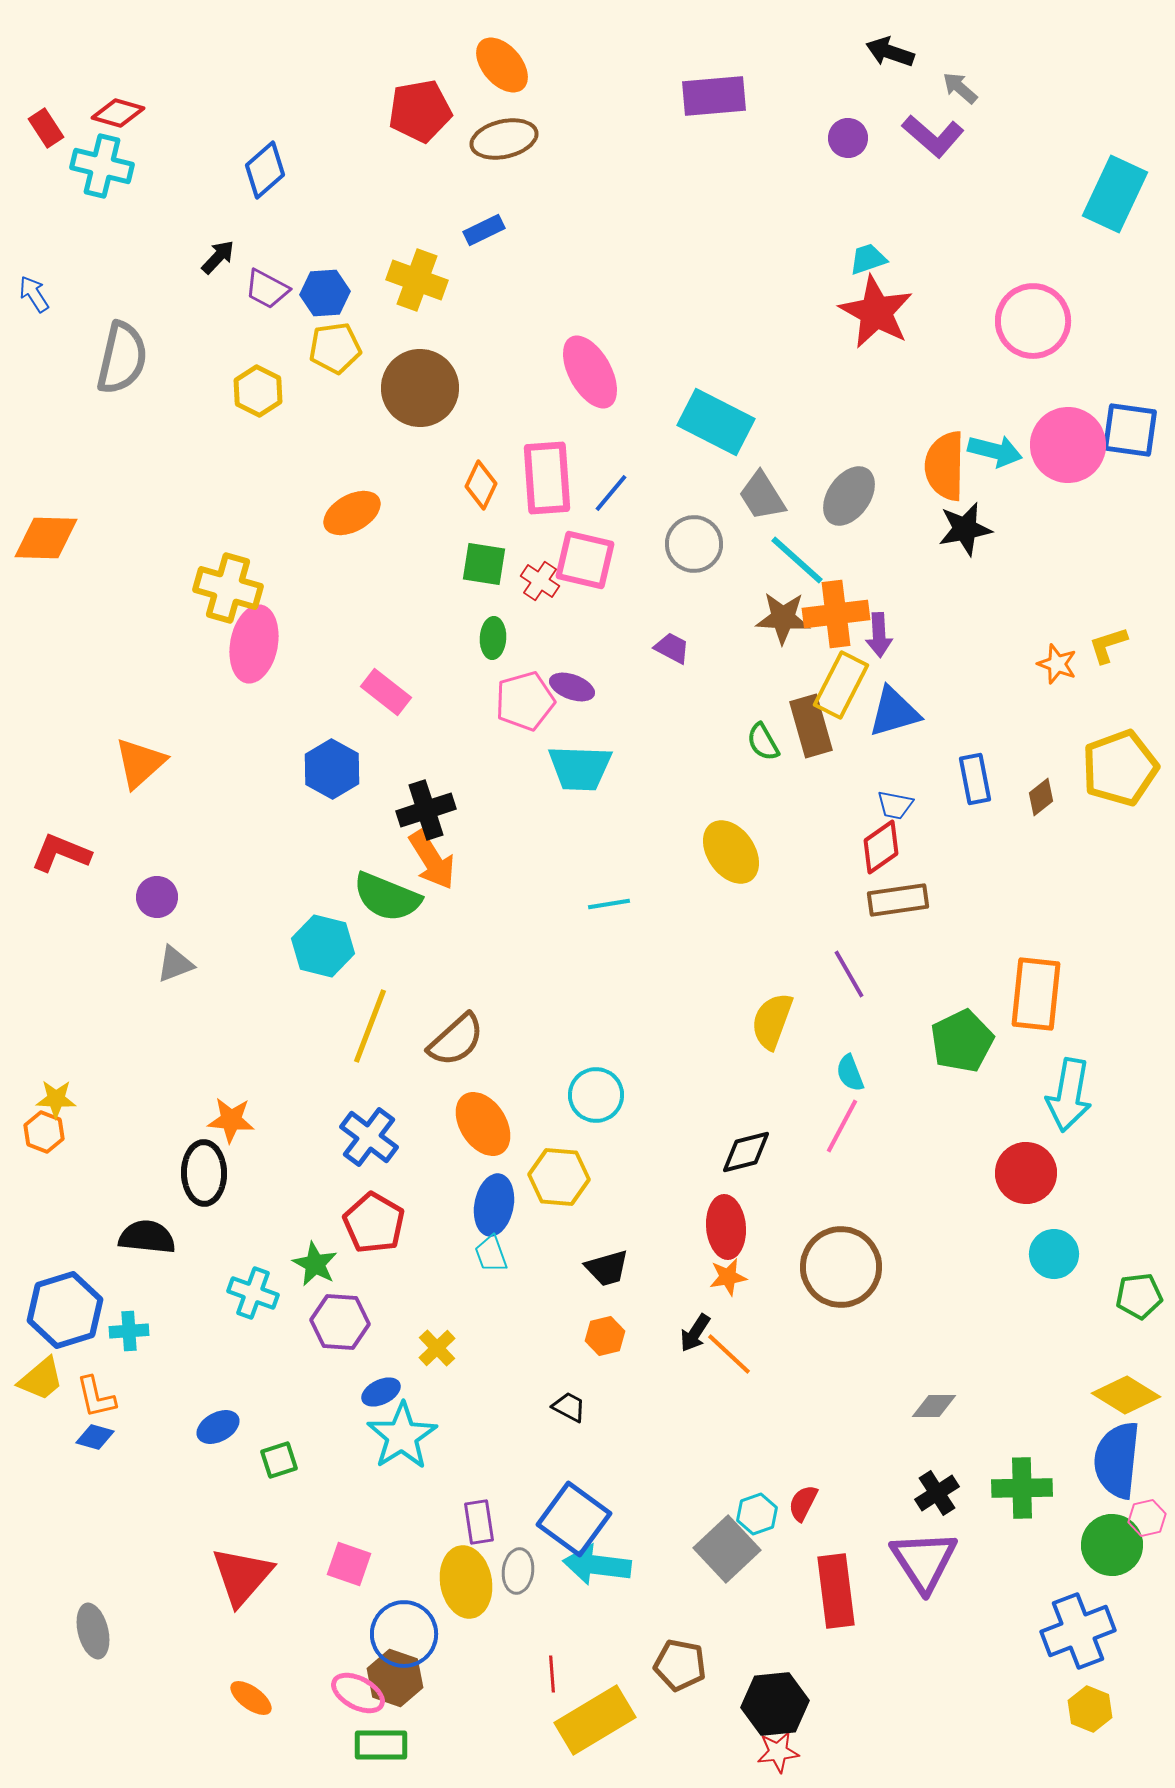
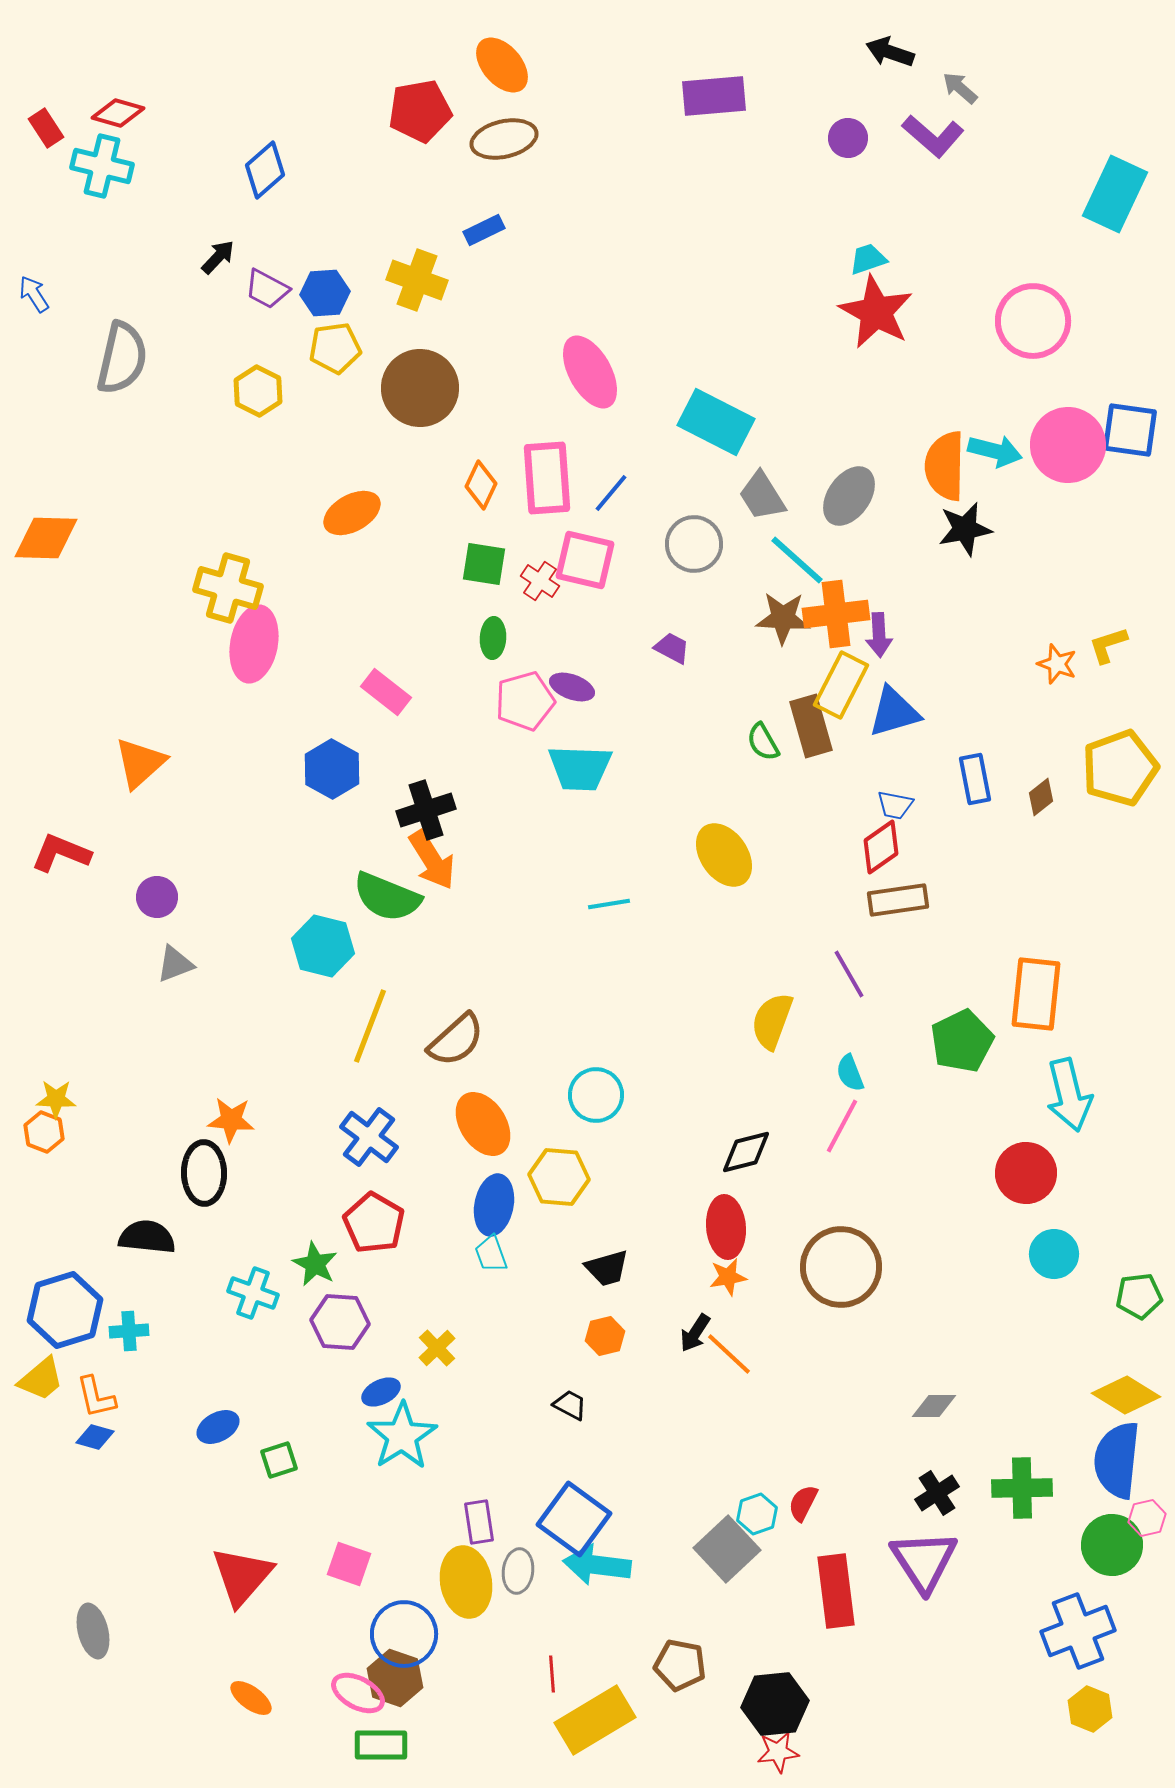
yellow ellipse at (731, 852): moved 7 px left, 3 px down
cyan arrow at (1069, 1095): rotated 24 degrees counterclockwise
black trapezoid at (569, 1407): moved 1 px right, 2 px up
